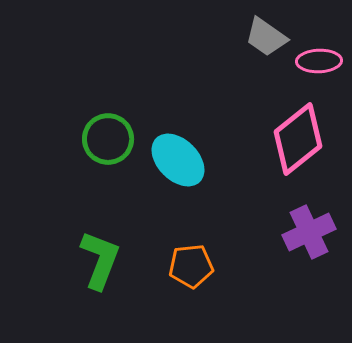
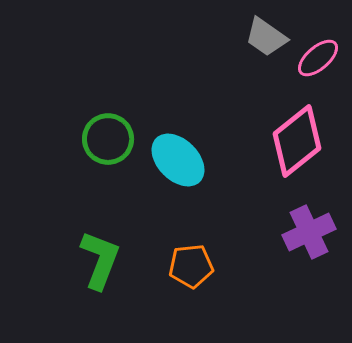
pink ellipse: moved 1 px left, 3 px up; rotated 39 degrees counterclockwise
pink diamond: moved 1 px left, 2 px down
